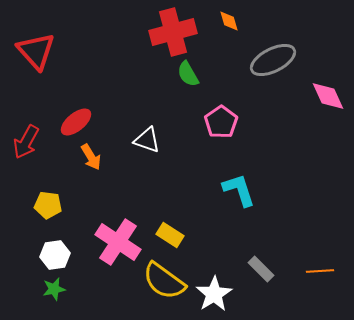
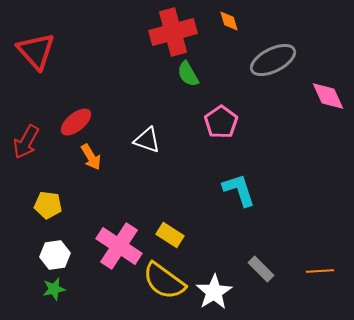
pink cross: moved 1 px right, 4 px down
white star: moved 2 px up
